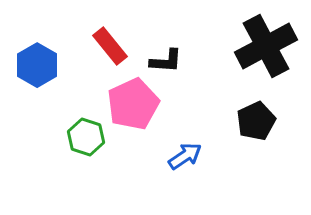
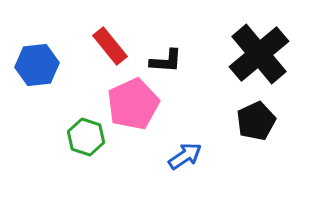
black cross: moved 7 px left, 8 px down; rotated 12 degrees counterclockwise
blue hexagon: rotated 24 degrees clockwise
